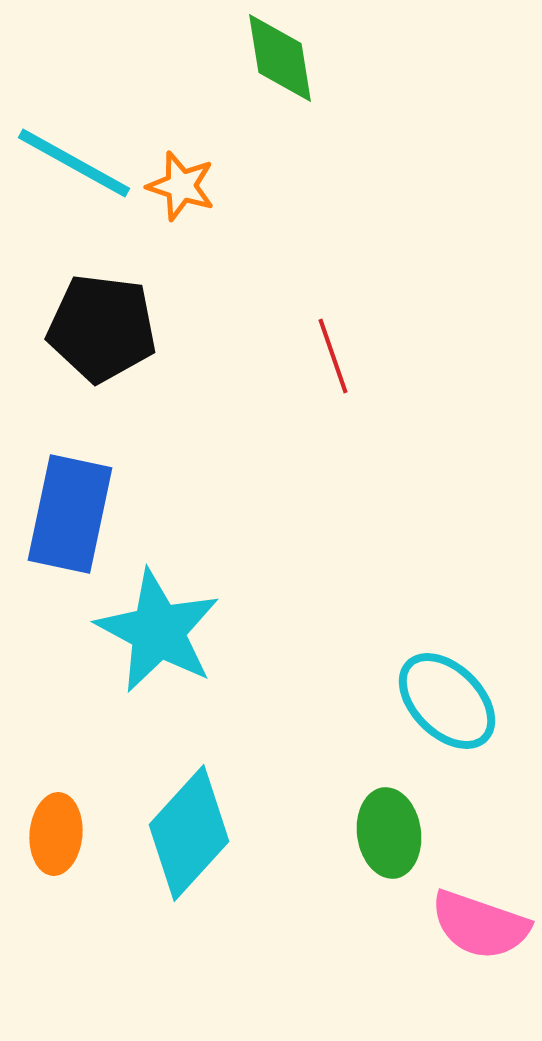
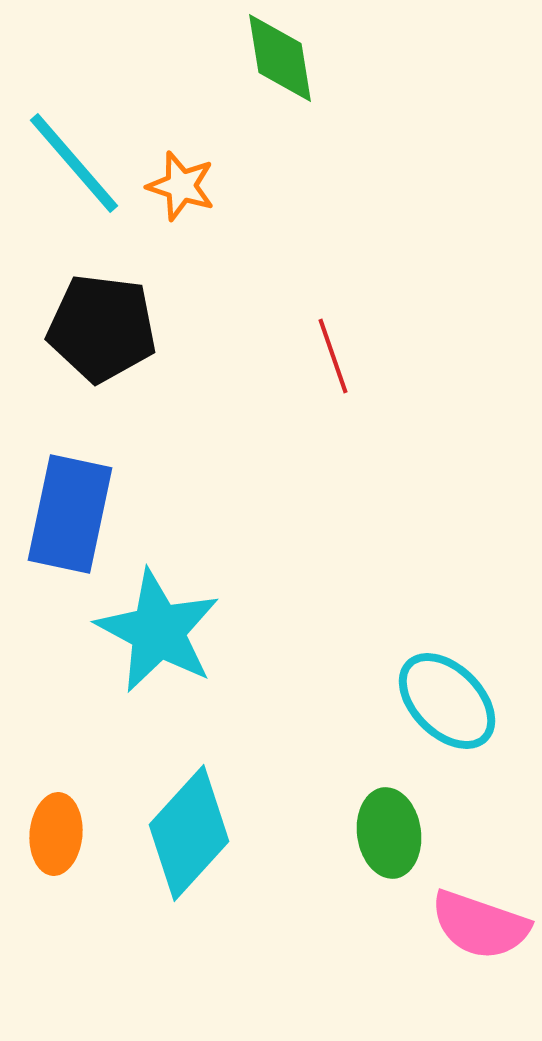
cyan line: rotated 20 degrees clockwise
